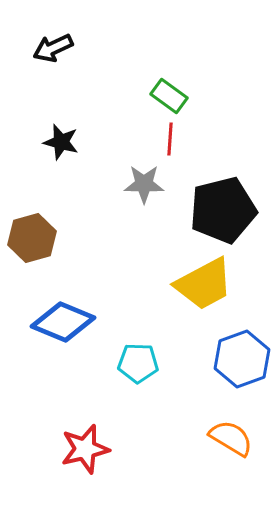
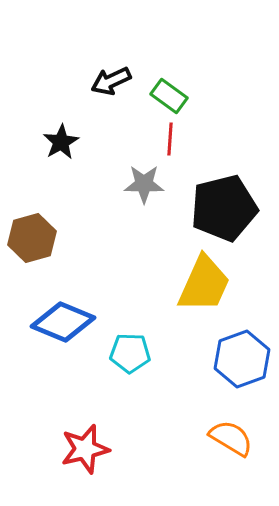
black arrow: moved 58 px right, 33 px down
black star: rotated 27 degrees clockwise
black pentagon: moved 1 px right, 2 px up
yellow trapezoid: rotated 38 degrees counterclockwise
cyan pentagon: moved 8 px left, 10 px up
